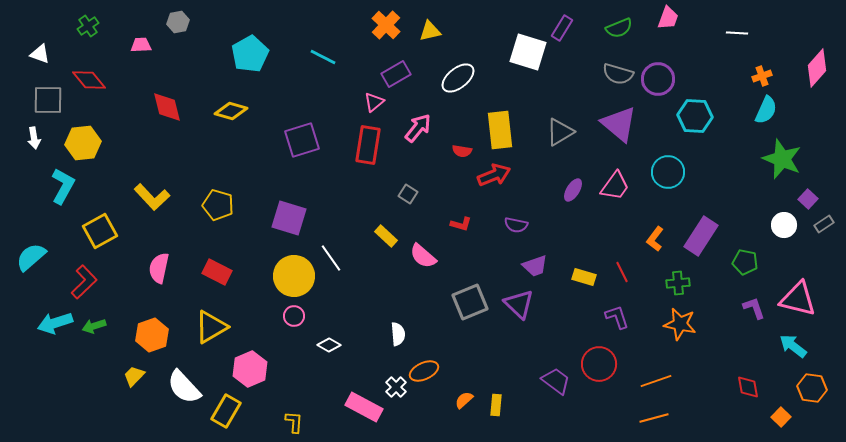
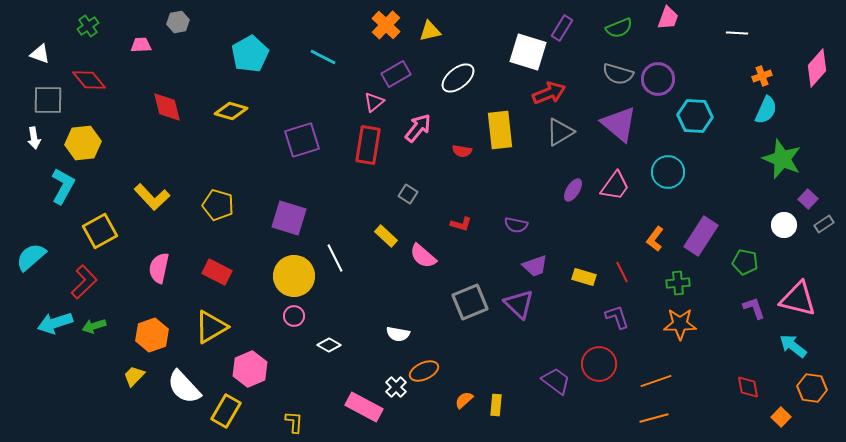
red arrow at (494, 175): moved 55 px right, 82 px up
white line at (331, 258): moved 4 px right; rotated 8 degrees clockwise
orange star at (680, 324): rotated 12 degrees counterclockwise
white semicircle at (398, 334): rotated 105 degrees clockwise
